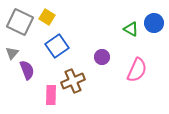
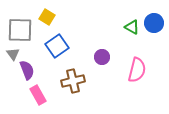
gray square: moved 8 px down; rotated 24 degrees counterclockwise
green triangle: moved 1 px right, 2 px up
gray triangle: moved 1 px right, 1 px down; rotated 16 degrees counterclockwise
pink semicircle: rotated 10 degrees counterclockwise
brown cross: rotated 10 degrees clockwise
pink rectangle: moved 13 px left; rotated 30 degrees counterclockwise
